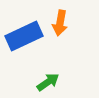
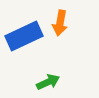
green arrow: rotated 10 degrees clockwise
